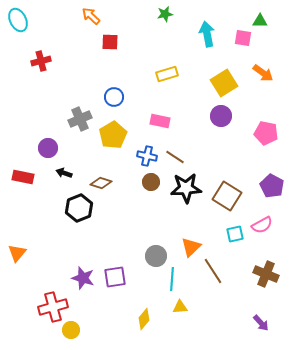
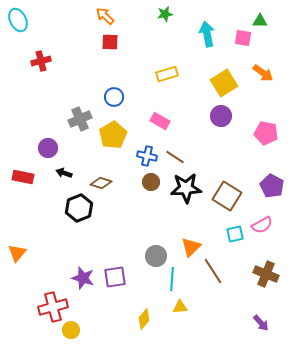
orange arrow at (91, 16): moved 14 px right
pink rectangle at (160, 121): rotated 18 degrees clockwise
